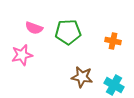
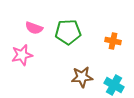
brown star: rotated 15 degrees counterclockwise
